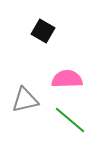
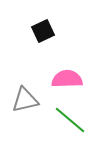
black square: rotated 35 degrees clockwise
